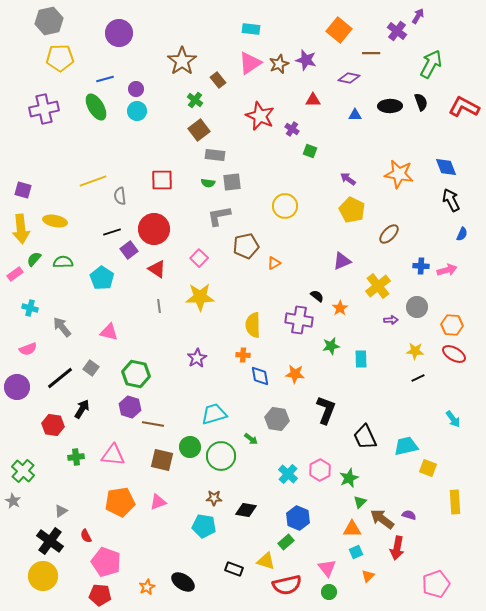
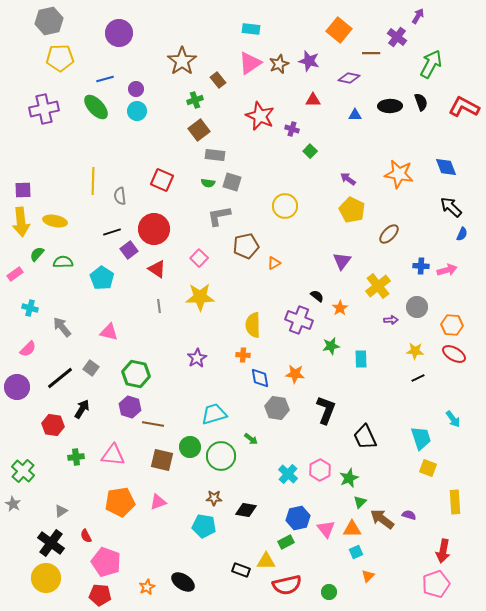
purple cross at (397, 31): moved 6 px down
purple star at (306, 60): moved 3 px right, 1 px down
green cross at (195, 100): rotated 35 degrees clockwise
green ellipse at (96, 107): rotated 12 degrees counterclockwise
purple cross at (292, 129): rotated 16 degrees counterclockwise
green square at (310, 151): rotated 24 degrees clockwise
red square at (162, 180): rotated 25 degrees clockwise
yellow line at (93, 181): rotated 68 degrees counterclockwise
gray square at (232, 182): rotated 24 degrees clockwise
purple square at (23, 190): rotated 18 degrees counterclockwise
black arrow at (451, 200): moved 7 px down; rotated 20 degrees counterclockwise
yellow arrow at (21, 229): moved 7 px up
green semicircle at (34, 259): moved 3 px right, 5 px up
purple triangle at (342, 261): rotated 30 degrees counterclockwise
purple cross at (299, 320): rotated 12 degrees clockwise
pink semicircle at (28, 349): rotated 24 degrees counterclockwise
blue diamond at (260, 376): moved 2 px down
gray hexagon at (277, 419): moved 11 px up
cyan trapezoid at (406, 446): moved 15 px right, 8 px up; rotated 85 degrees clockwise
gray star at (13, 501): moved 3 px down
blue hexagon at (298, 518): rotated 25 degrees clockwise
black cross at (50, 541): moved 1 px right, 2 px down
green rectangle at (286, 542): rotated 14 degrees clockwise
red arrow at (397, 548): moved 46 px right, 3 px down
yellow triangle at (266, 561): rotated 18 degrees counterclockwise
pink triangle at (327, 568): moved 1 px left, 39 px up
black rectangle at (234, 569): moved 7 px right, 1 px down
yellow circle at (43, 576): moved 3 px right, 2 px down
